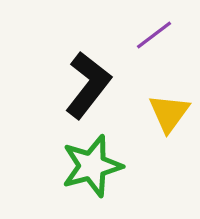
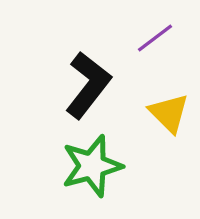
purple line: moved 1 px right, 3 px down
yellow triangle: rotated 21 degrees counterclockwise
